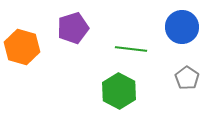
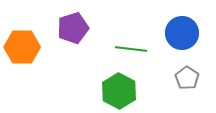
blue circle: moved 6 px down
orange hexagon: rotated 16 degrees counterclockwise
